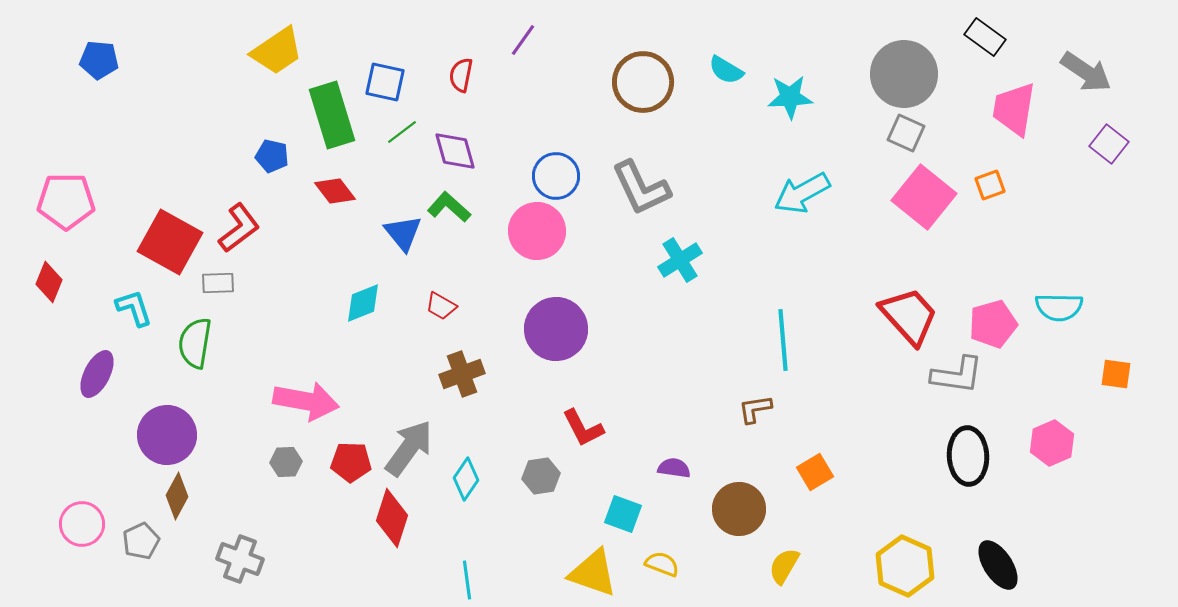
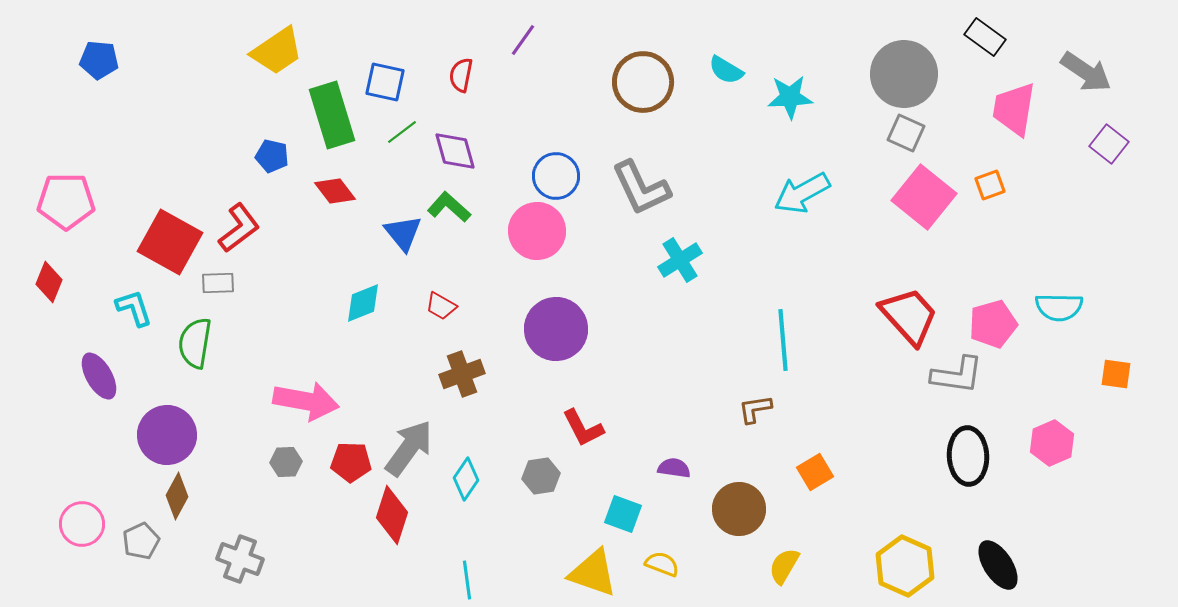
purple ellipse at (97, 374): moved 2 px right, 2 px down; rotated 57 degrees counterclockwise
red diamond at (392, 518): moved 3 px up
